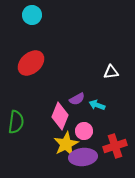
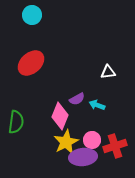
white triangle: moved 3 px left
pink circle: moved 8 px right, 9 px down
yellow star: moved 2 px up
